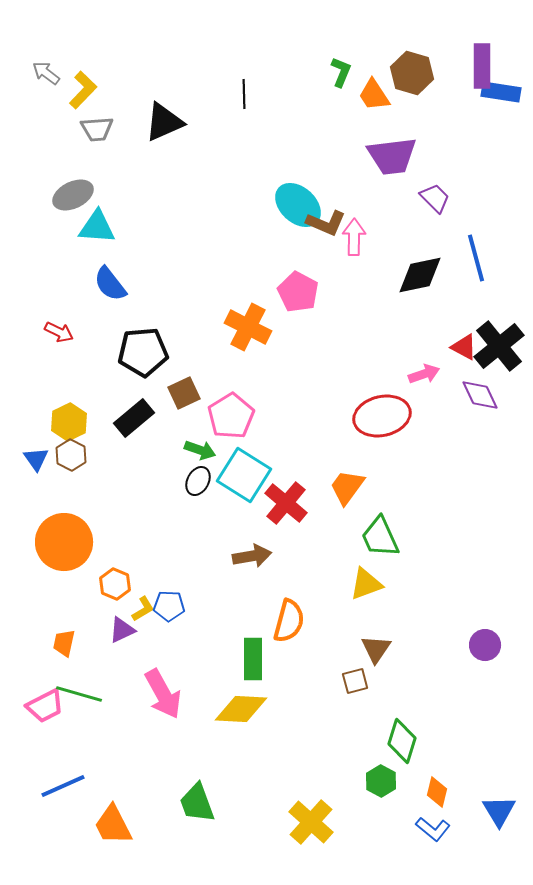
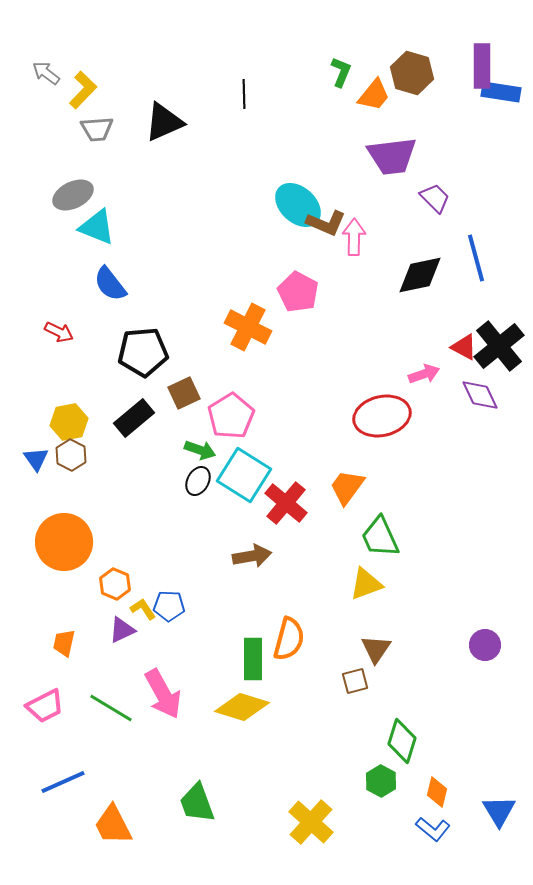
orange trapezoid at (374, 95): rotated 108 degrees counterclockwise
cyan triangle at (97, 227): rotated 18 degrees clockwise
yellow hexagon at (69, 422): rotated 15 degrees clockwise
yellow L-shape at (143, 609): rotated 92 degrees counterclockwise
orange semicircle at (289, 621): moved 18 px down
green line at (79, 694): moved 32 px right, 14 px down; rotated 15 degrees clockwise
yellow diamond at (241, 709): moved 1 px right, 2 px up; rotated 14 degrees clockwise
blue line at (63, 786): moved 4 px up
